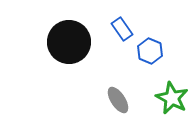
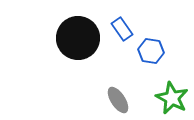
black circle: moved 9 px right, 4 px up
blue hexagon: moved 1 px right; rotated 15 degrees counterclockwise
